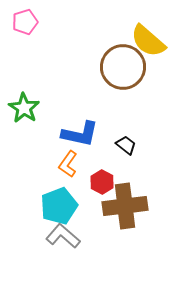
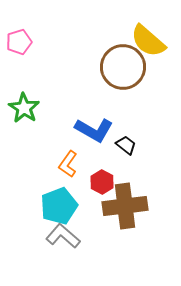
pink pentagon: moved 6 px left, 20 px down
blue L-shape: moved 14 px right, 4 px up; rotated 18 degrees clockwise
